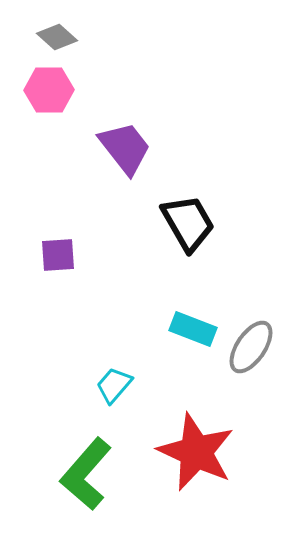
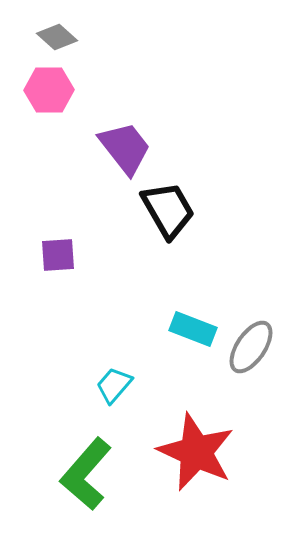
black trapezoid: moved 20 px left, 13 px up
